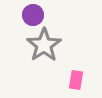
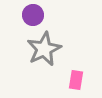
gray star: moved 4 px down; rotated 8 degrees clockwise
